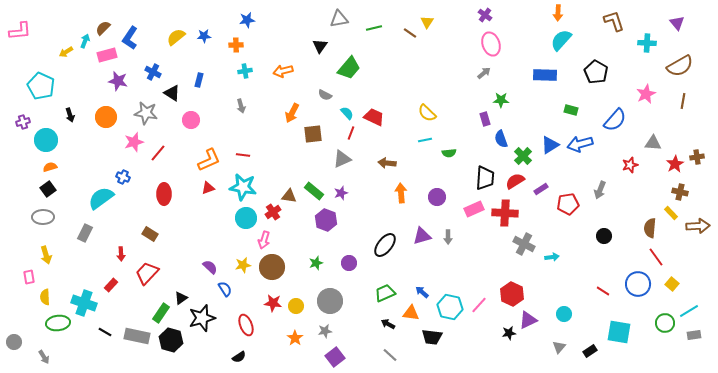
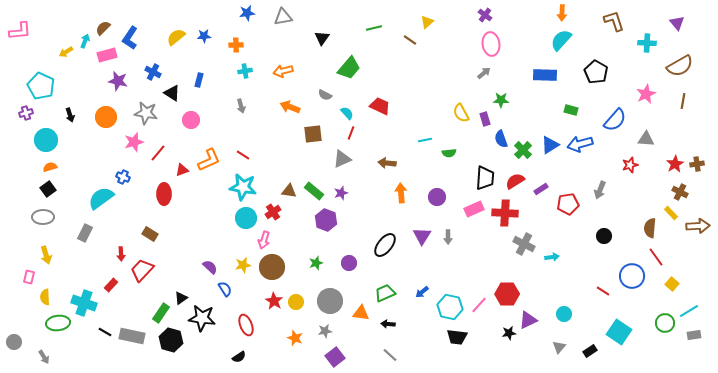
orange arrow at (558, 13): moved 4 px right
gray triangle at (339, 19): moved 56 px left, 2 px up
blue star at (247, 20): moved 7 px up
yellow triangle at (427, 22): rotated 16 degrees clockwise
brown line at (410, 33): moved 7 px down
pink ellipse at (491, 44): rotated 10 degrees clockwise
black triangle at (320, 46): moved 2 px right, 8 px up
orange arrow at (292, 113): moved 2 px left, 6 px up; rotated 84 degrees clockwise
yellow semicircle at (427, 113): moved 34 px right; rotated 18 degrees clockwise
red trapezoid at (374, 117): moved 6 px right, 11 px up
purple cross at (23, 122): moved 3 px right, 9 px up
gray triangle at (653, 143): moved 7 px left, 4 px up
red line at (243, 155): rotated 24 degrees clockwise
green cross at (523, 156): moved 6 px up
brown cross at (697, 157): moved 7 px down
red triangle at (208, 188): moved 26 px left, 18 px up
brown cross at (680, 192): rotated 14 degrees clockwise
brown triangle at (289, 196): moved 5 px up
purple triangle at (422, 236): rotated 42 degrees counterclockwise
red trapezoid at (147, 273): moved 5 px left, 3 px up
pink rectangle at (29, 277): rotated 24 degrees clockwise
blue circle at (638, 284): moved 6 px left, 8 px up
blue arrow at (422, 292): rotated 80 degrees counterclockwise
red hexagon at (512, 294): moved 5 px left; rotated 25 degrees counterclockwise
red star at (273, 303): moved 1 px right, 2 px up; rotated 24 degrees clockwise
yellow circle at (296, 306): moved 4 px up
orange triangle at (411, 313): moved 50 px left
black star at (202, 318): rotated 24 degrees clockwise
black arrow at (388, 324): rotated 24 degrees counterclockwise
cyan square at (619, 332): rotated 25 degrees clockwise
gray rectangle at (137, 336): moved 5 px left
black trapezoid at (432, 337): moved 25 px right
orange star at (295, 338): rotated 14 degrees counterclockwise
